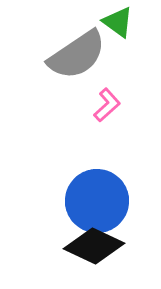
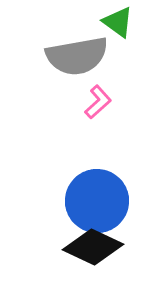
gray semicircle: moved 1 px down; rotated 24 degrees clockwise
pink L-shape: moved 9 px left, 3 px up
black diamond: moved 1 px left, 1 px down
